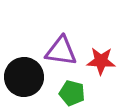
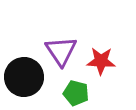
purple triangle: rotated 48 degrees clockwise
green pentagon: moved 4 px right
